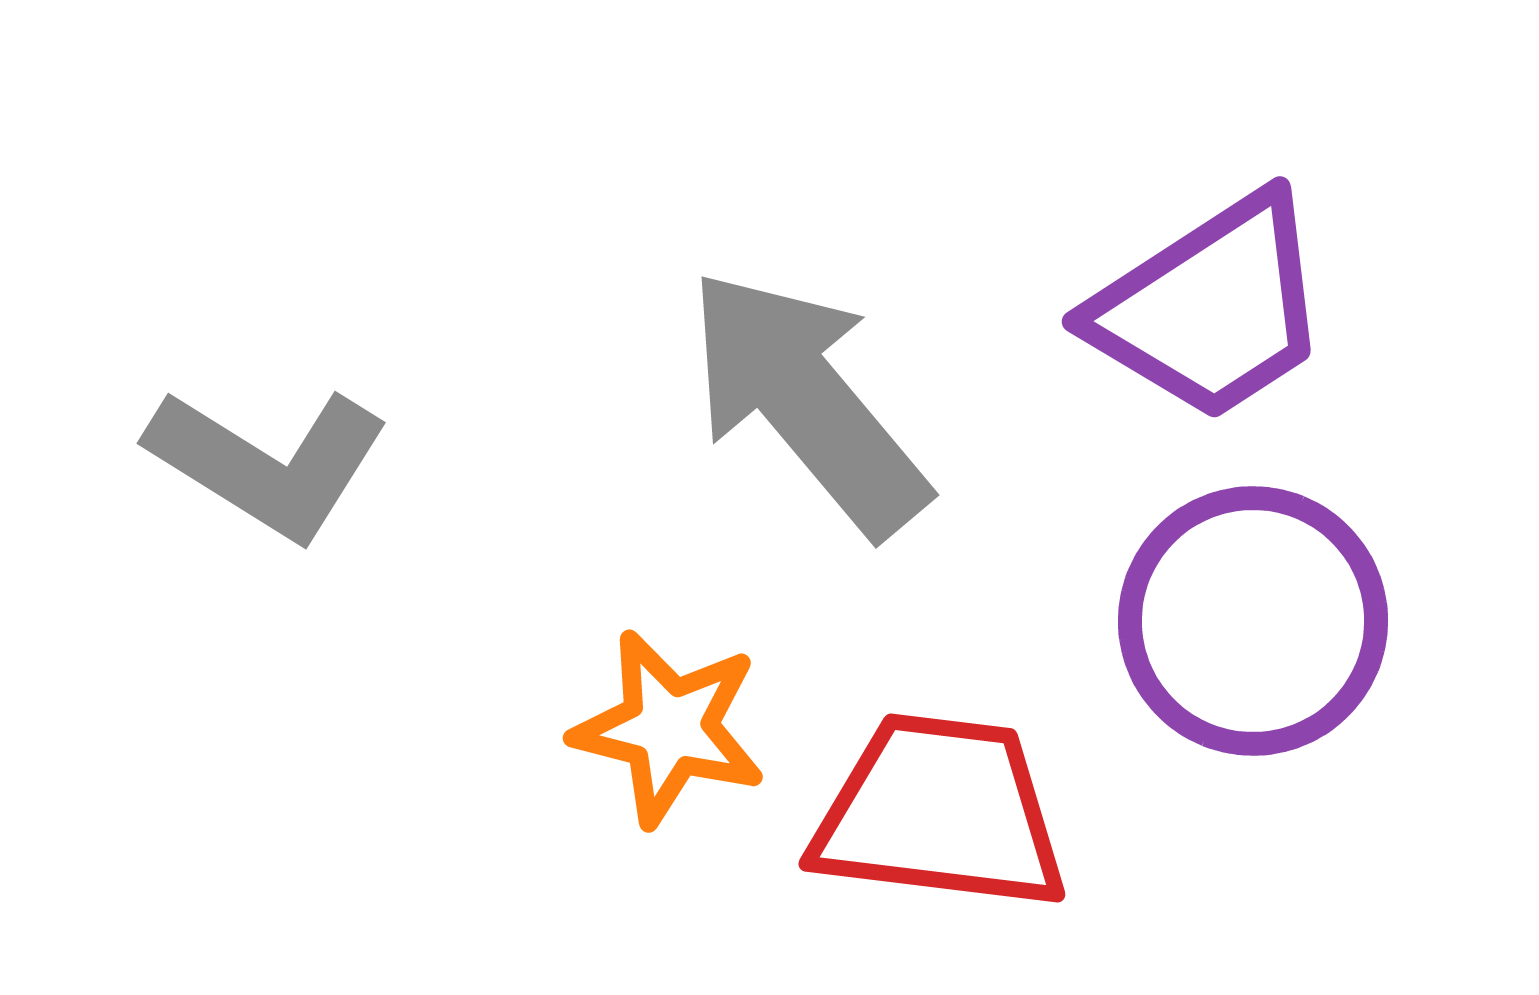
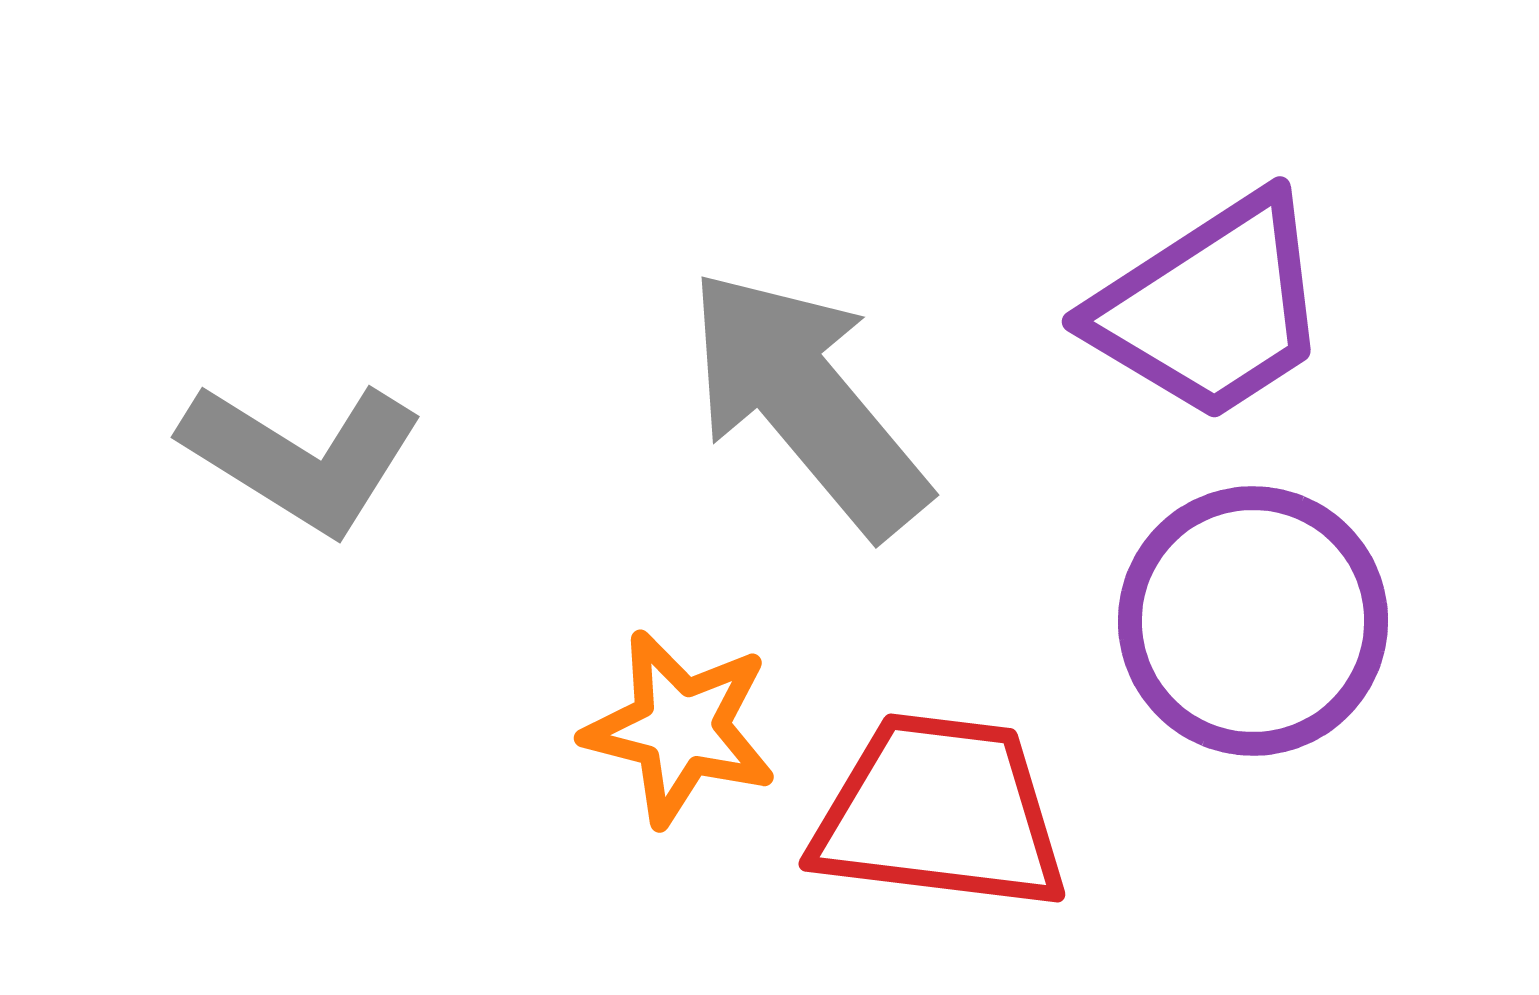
gray L-shape: moved 34 px right, 6 px up
orange star: moved 11 px right
